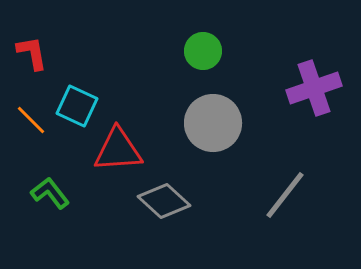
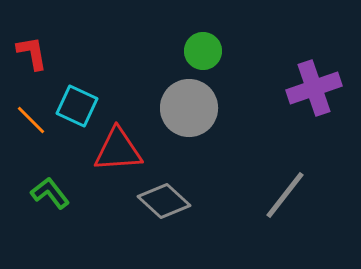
gray circle: moved 24 px left, 15 px up
